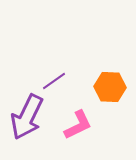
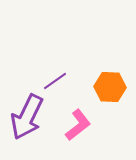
purple line: moved 1 px right
pink L-shape: rotated 12 degrees counterclockwise
